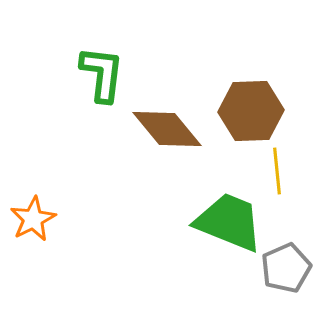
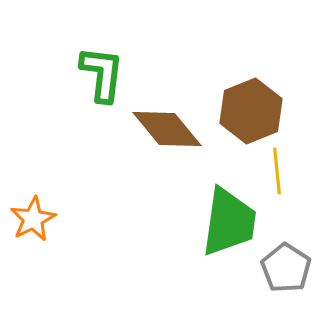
brown hexagon: rotated 20 degrees counterclockwise
green trapezoid: rotated 76 degrees clockwise
gray pentagon: rotated 15 degrees counterclockwise
